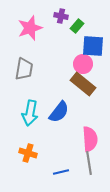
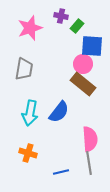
blue square: moved 1 px left
